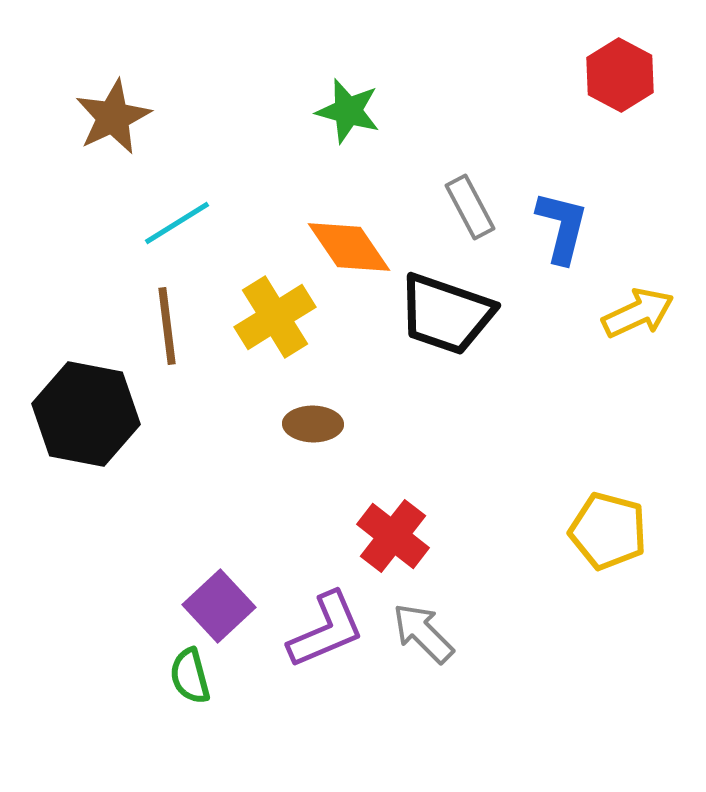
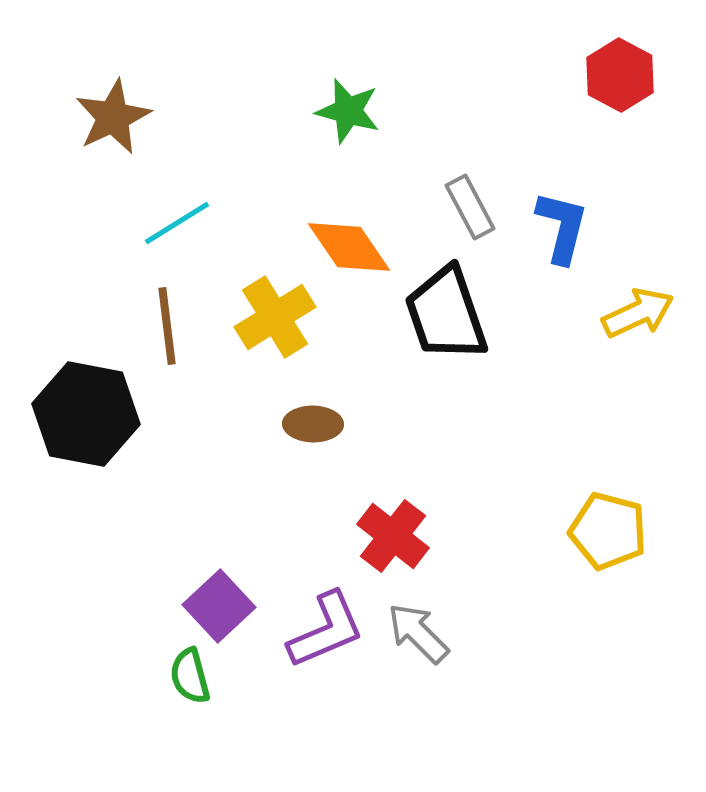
black trapezoid: rotated 52 degrees clockwise
gray arrow: moved 5 px left
